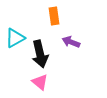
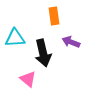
cyan triangle: rotated 25 degrees clockwise
black arrow: moved 3 px right, 1 px up
pink triangle: moved 12 px left, 3 px up
